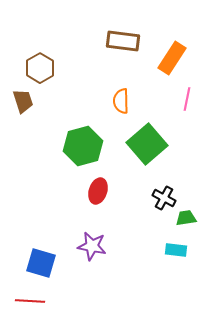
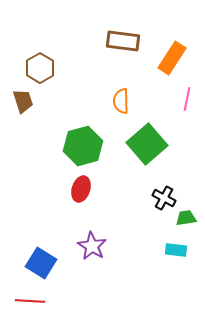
red ellipse: moved 17 px left, 2 px up
purple star: rotated 20 degrees clockwise
blue square: rotated 16 degrees clockwise
